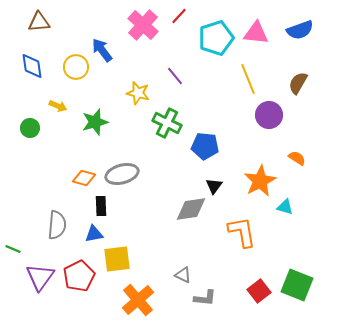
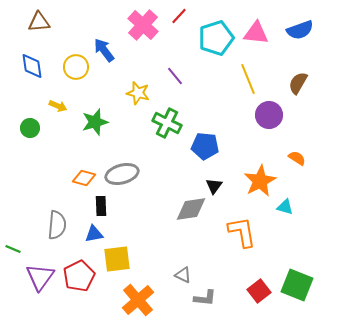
blue arrow: moved 2 px right
